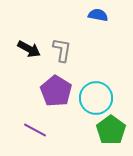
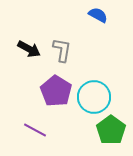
blue semicircle: rotated 18 degrees clockwise
cyan circle: moved 2 px left, 1 px up
